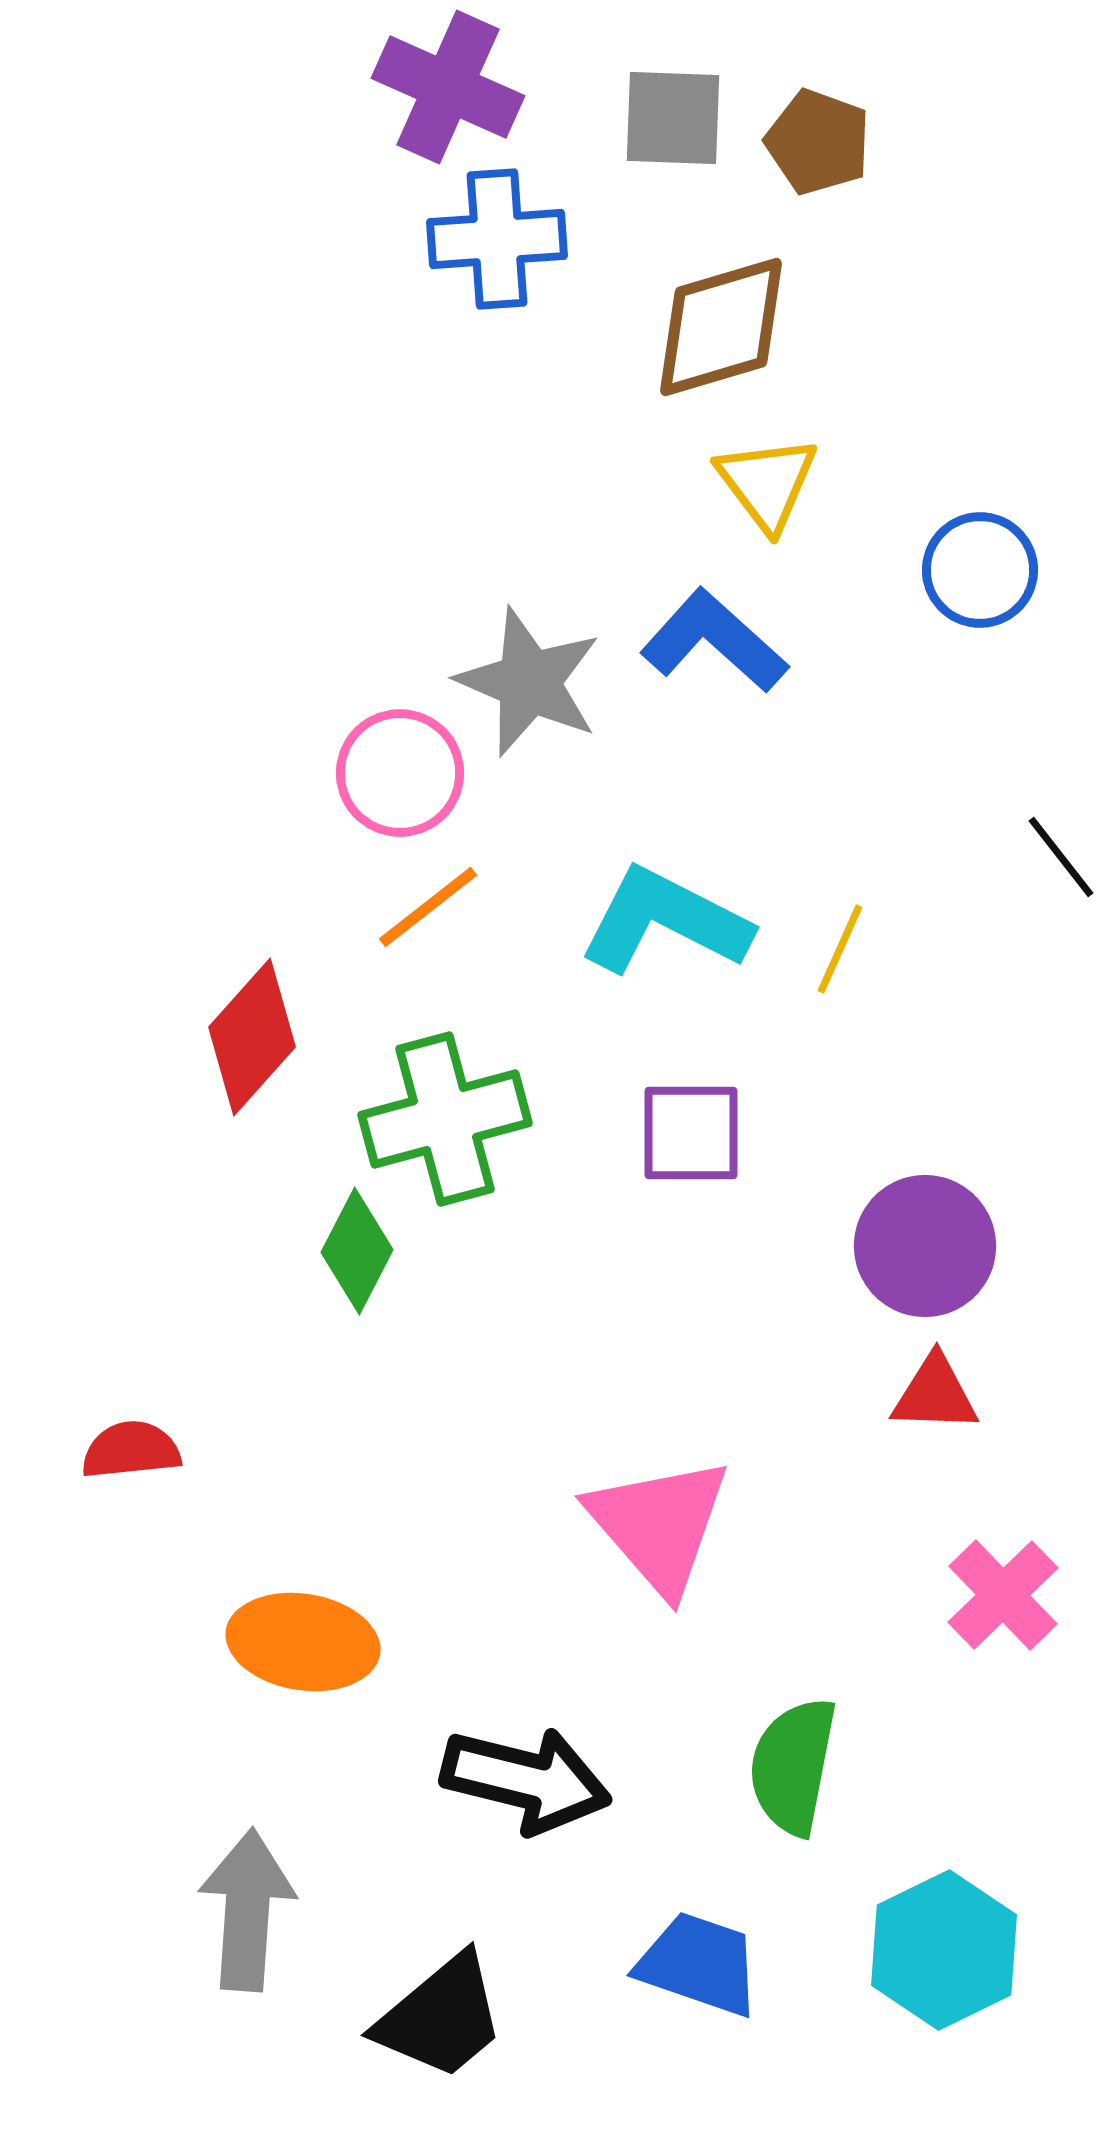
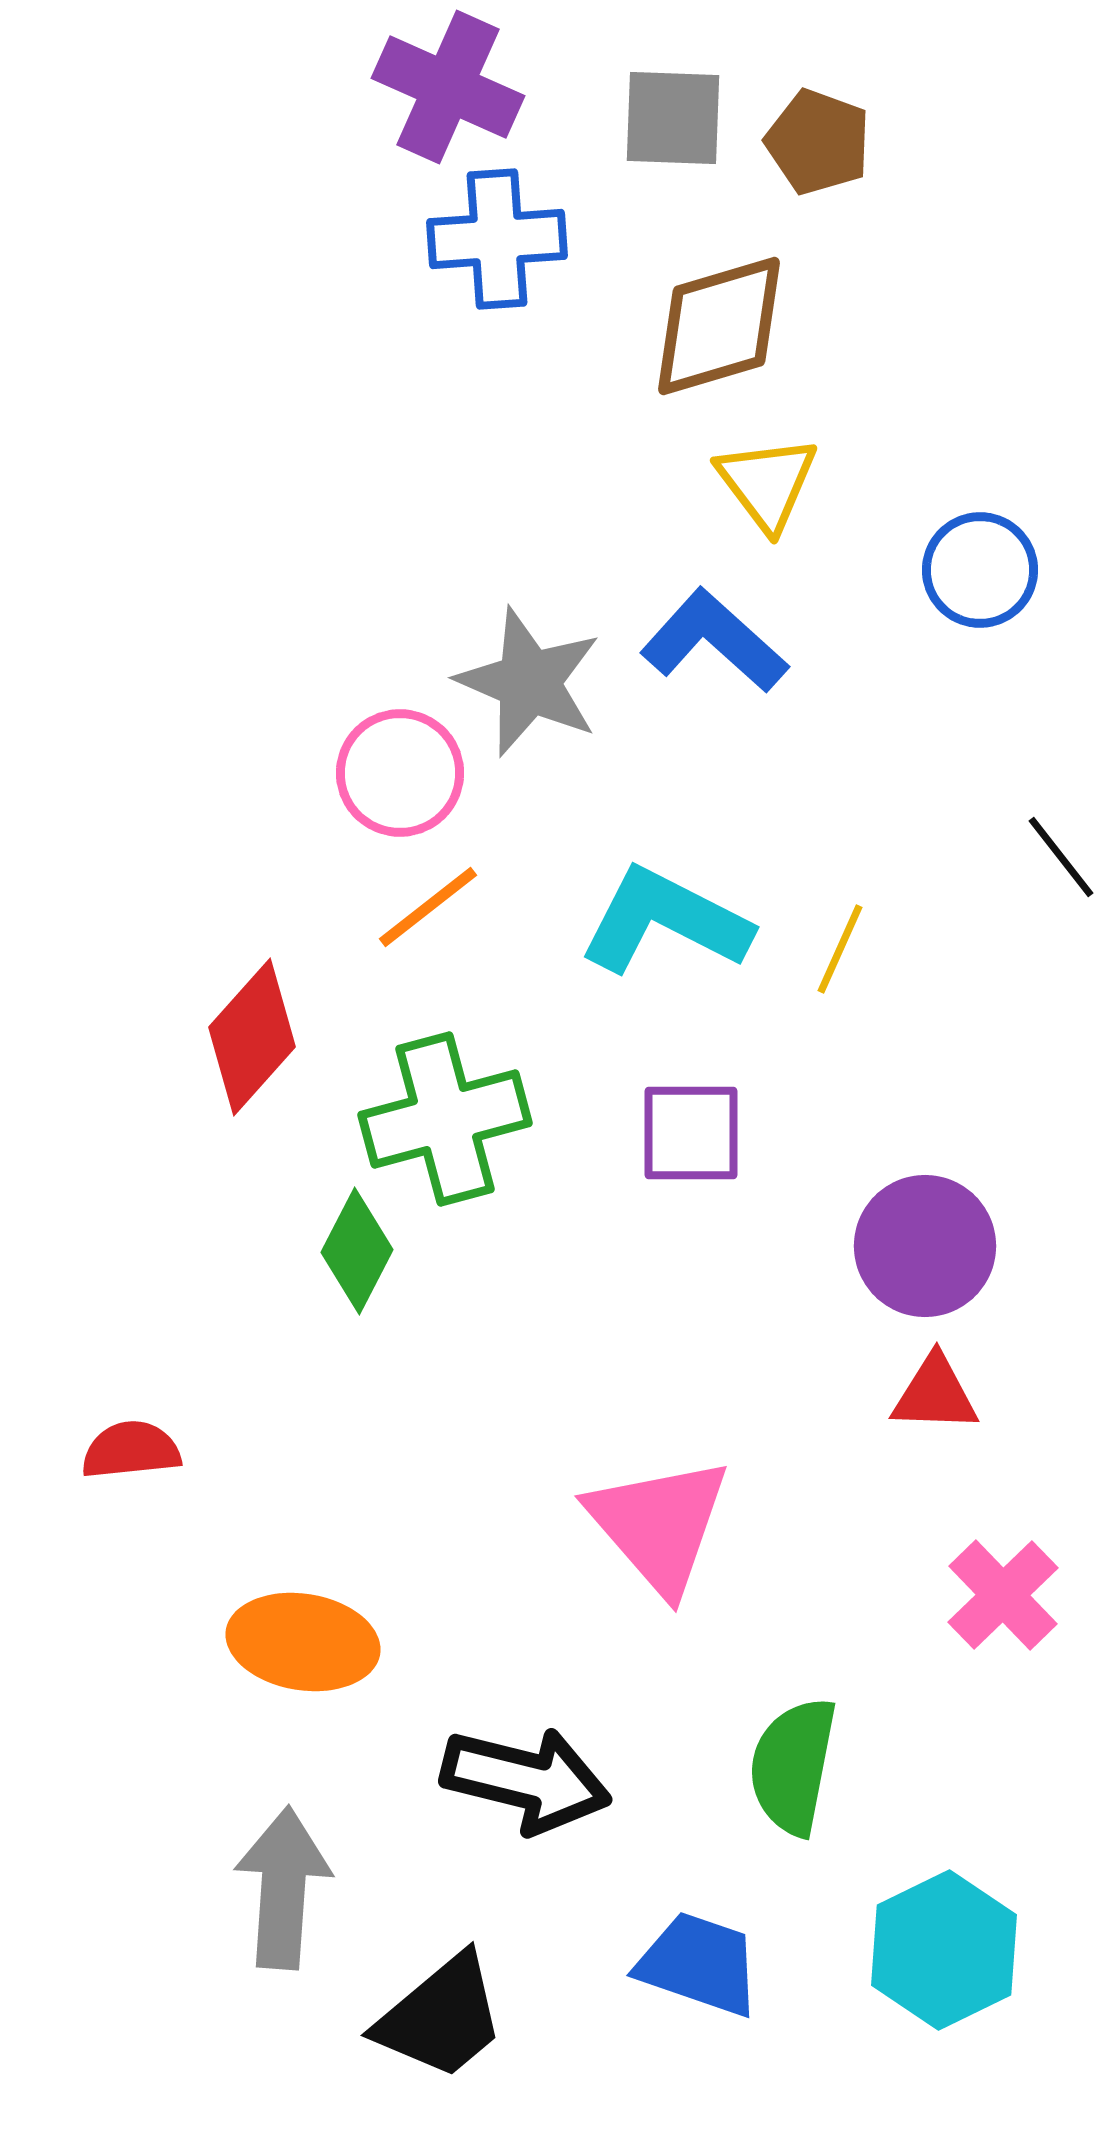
brown diamond: moved 2 px left, 1 px up
gray arrow: moved 36 px right, 22 px up
